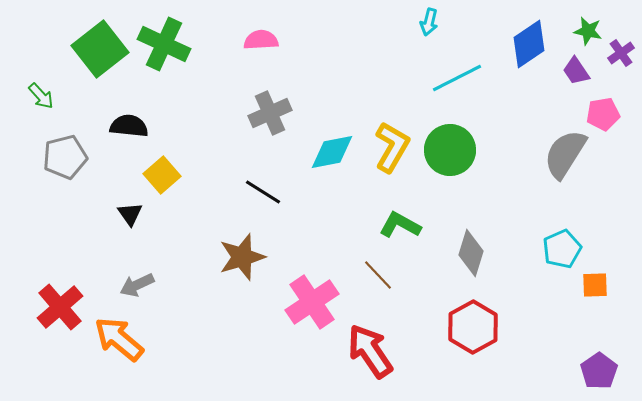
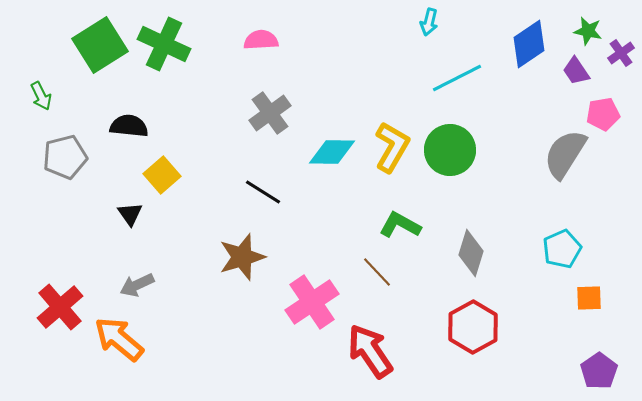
green square: moved 4 px up; rotated 6 degrees clockwise
green arrow: rotated 16 degrees clockwise
gray cross: rotated 12 degrees counterclockwise
cyan diamond: rotated 12 degrees clockwise
brown line: moved 1 px left, 3 px up
orange square: moved 6 px left, 13 px down
